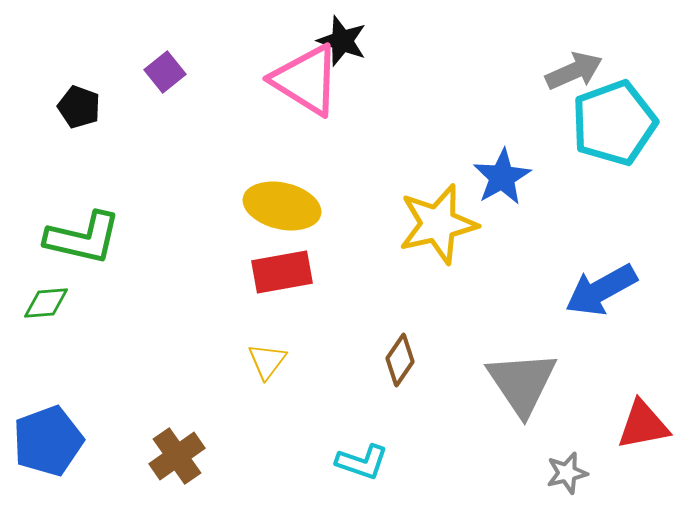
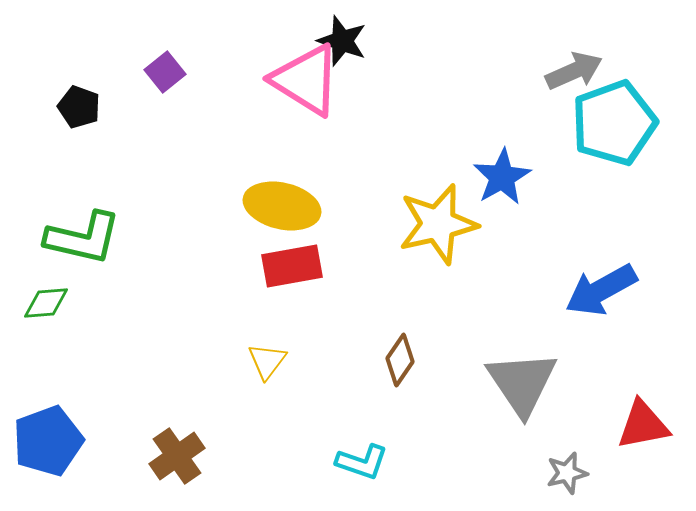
red rectangle: moved 10 px right, 6 px up
